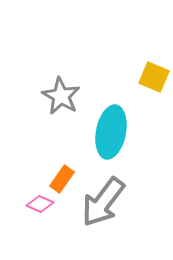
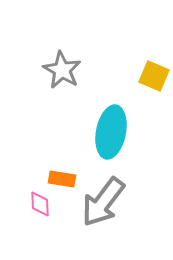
yellow square: moved 1 px up
gray star: moved 1 px right, 26 px up
orange rectangle: rotated 64 degrees clockwise
pink diamond: rotated 64 degrees clockwise
